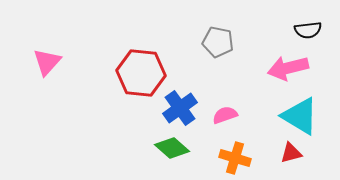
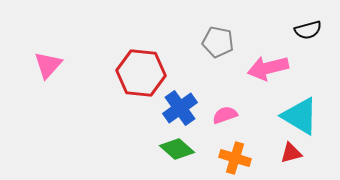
black semicircle: rotated 8 degrees counterclockwise
pink triangle: moved 1 px right, 3 px down
pink arrow: moved 20 px left
green diamond: moved 5 px right, 1 px down
